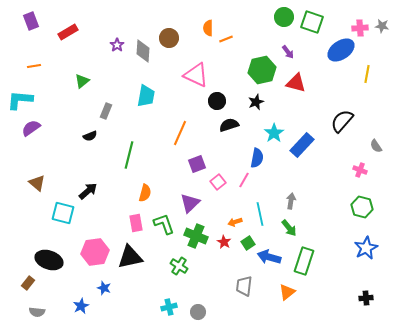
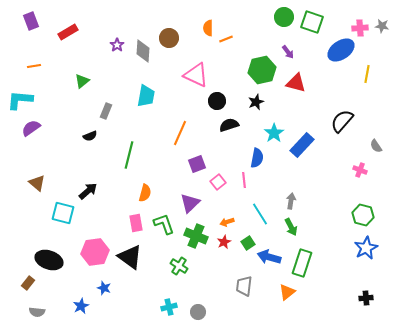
pink line at (244, 180): rotated 35 degrees counterclockwise
green hexagon at (362, 207): moved 1 px right, 8 px down
cyan line at (260, 214): rotated 20 degrees counterclockwise
orange arrow at (235, 222): moved 8 px left
green arrow at (289, 228): moved 2 px right, 1 px up; rotated 12 degrees clockwise
red star at (224, 242): rotated 16 degrees clockwise
black triangle at (130, 257): rotated 48 degrees clockwise
green rectangle at (304, 261): moved 2 px left, 2 px down
